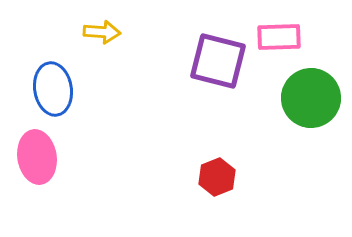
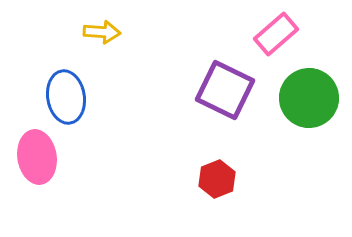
pink rectangle: moved 3 px left, 3 px up; rotated 39 degrees counterclockwise
purple square: moved 7 px right, 29 px down; rotated 12 degrees clockwise
blue ellipse: moved 13 px right, 8 px down
green circle: moved 2 px left
red hexagon: moved 2 px down
